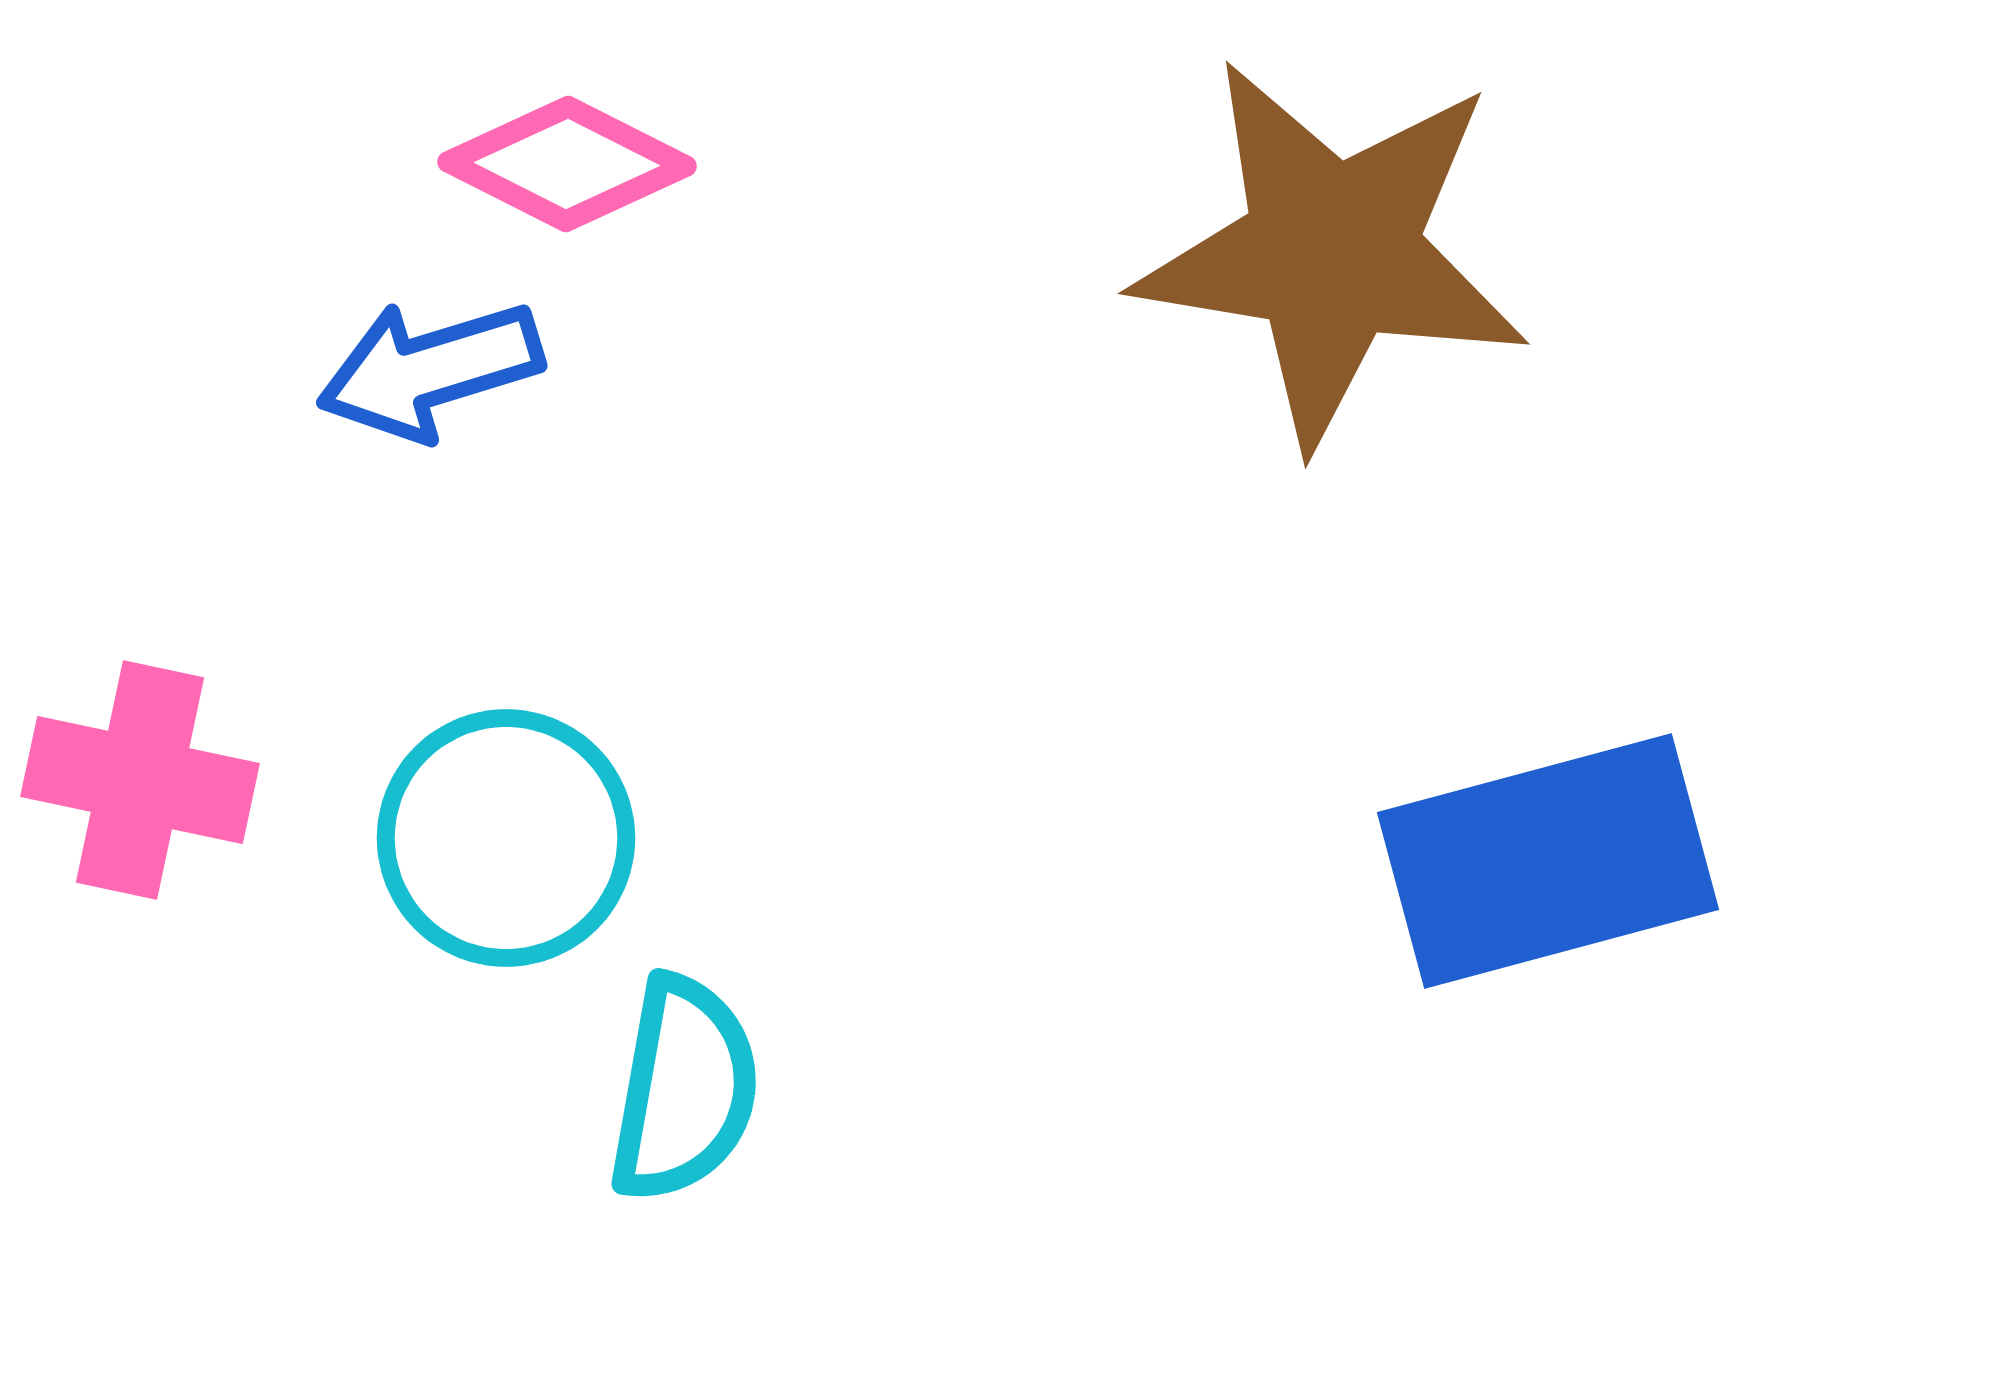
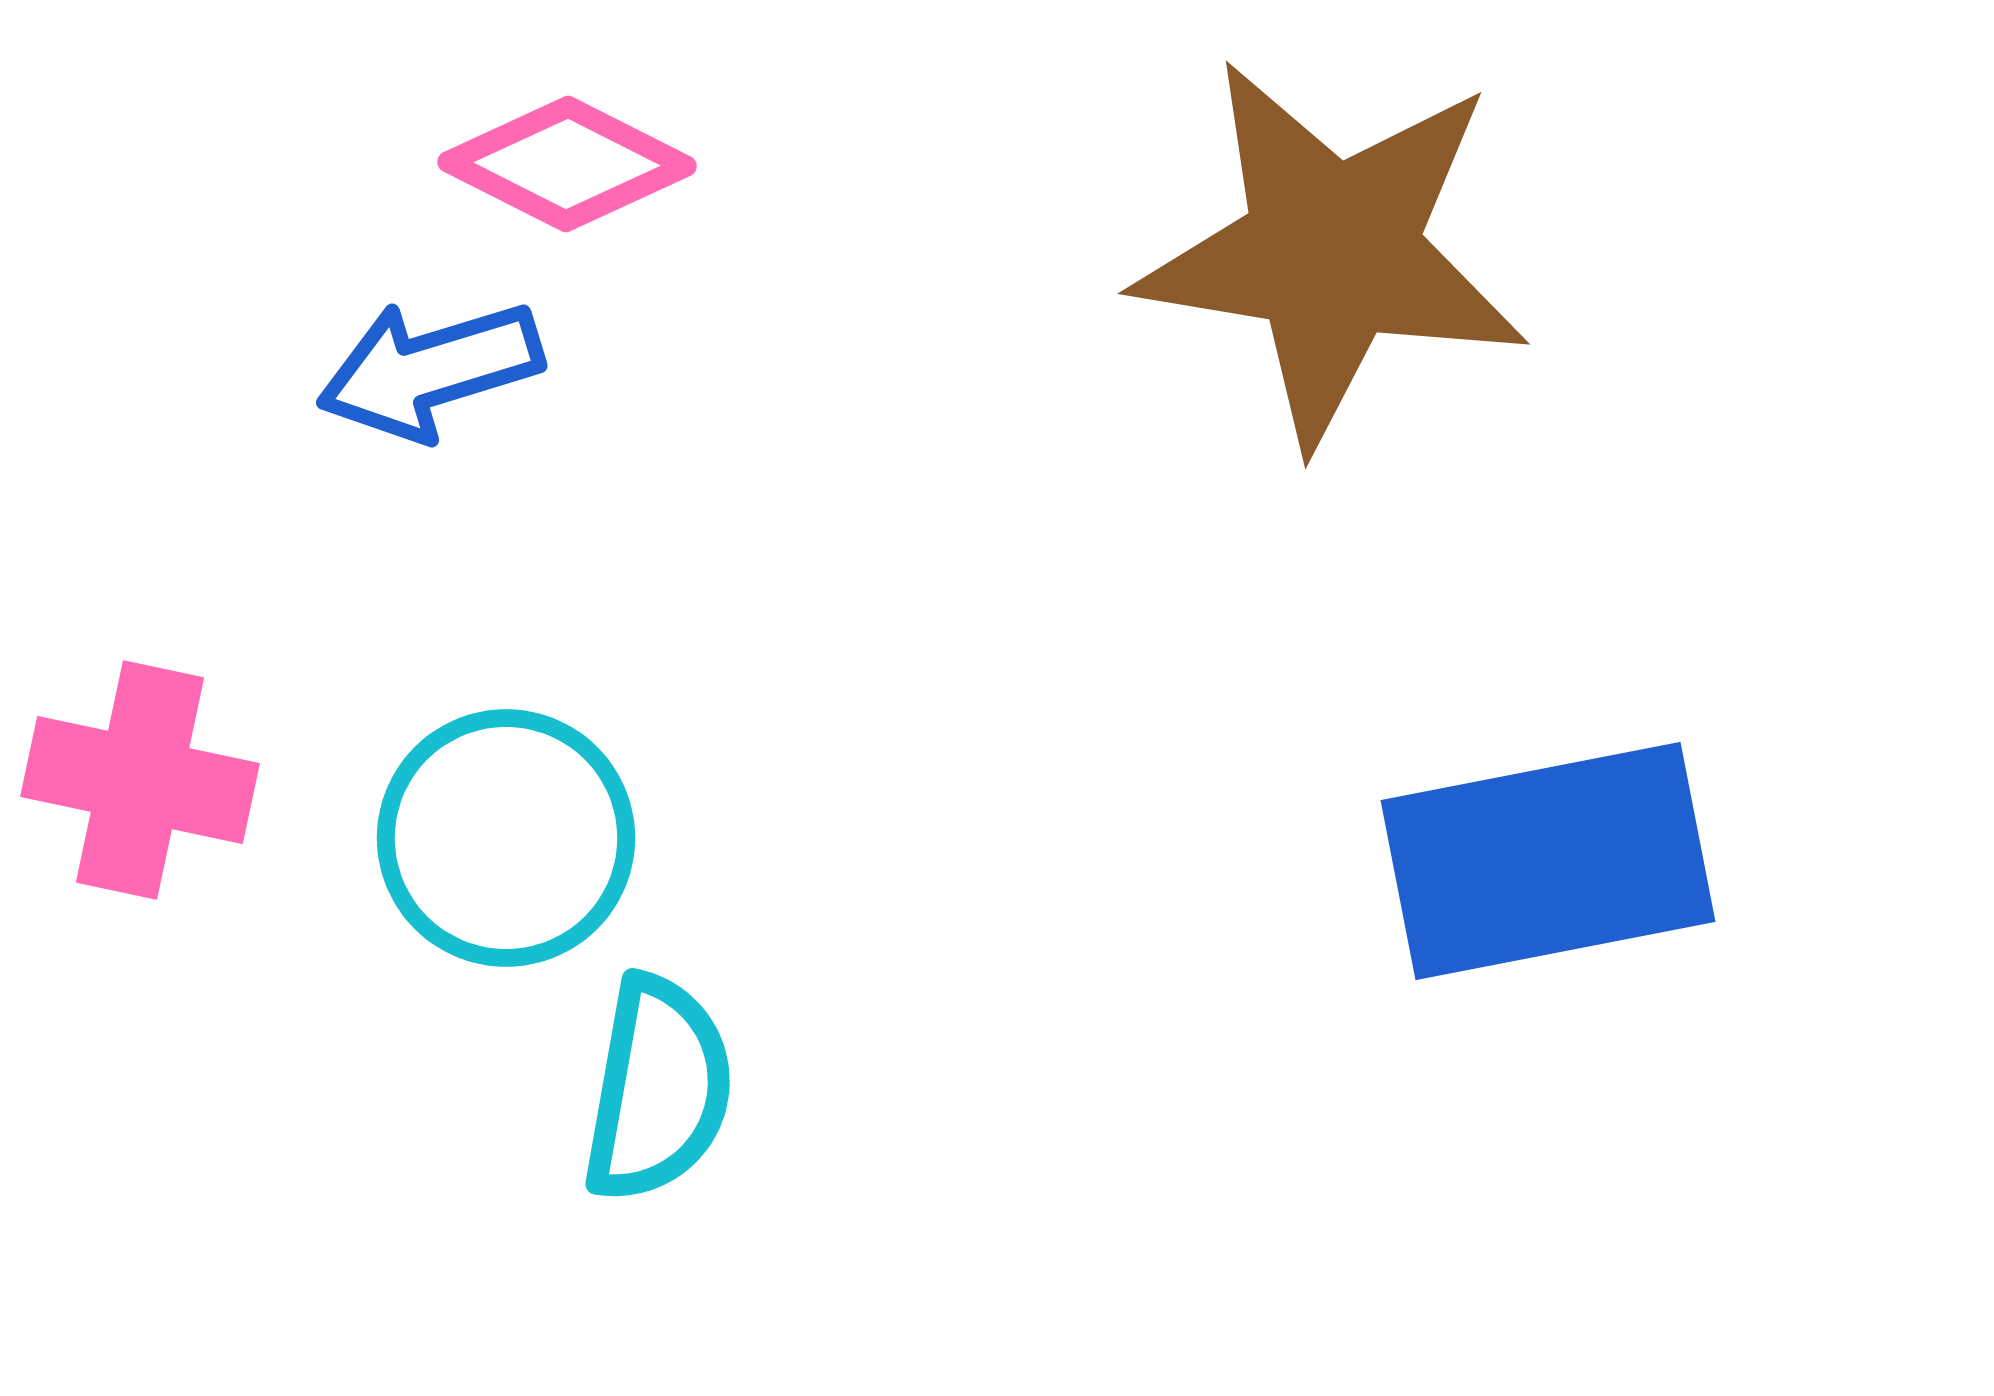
blue rectangle: rotated 4 degrees clockwise
cyan semicircle: moved 26 px left
